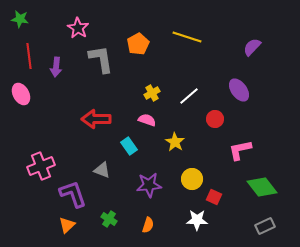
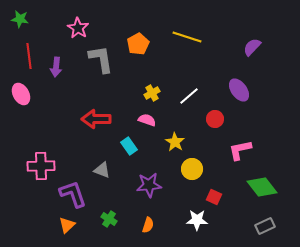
pink cross: rotated 20 degrees clockwise
yellow circle: moved 10 px up
